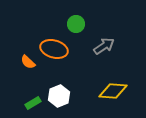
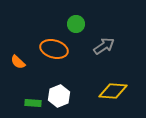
orange semicircle: moved 10 px left
green rectangle: rotated 35 degrees clockwise
